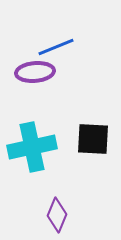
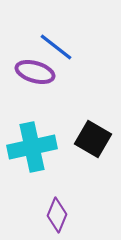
blue line: rotated 60 degrees clockwise
purple ellipse: rotated 21 degrees clockwise
black square: rotated 27 degrees clockwise
